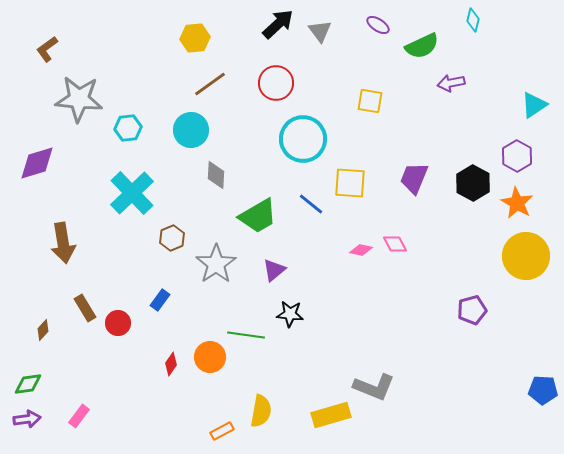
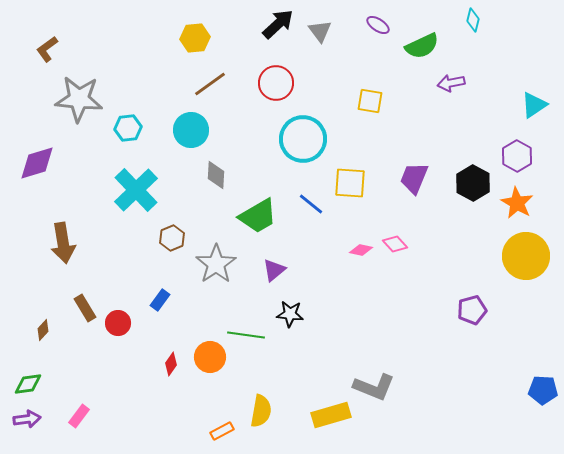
cyan cross at (132, 193): moved 4 px right, 3 px up
pink diamond at (395, 244): rotated 15 degrees counterclockwise
